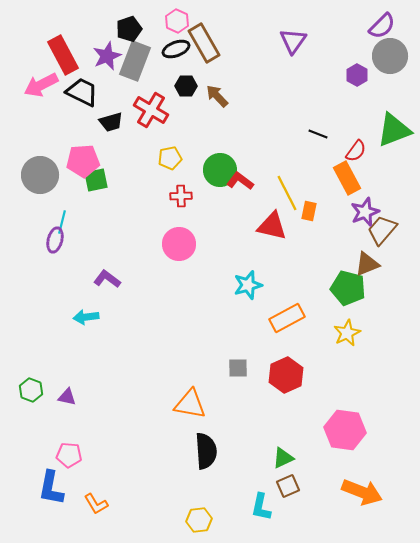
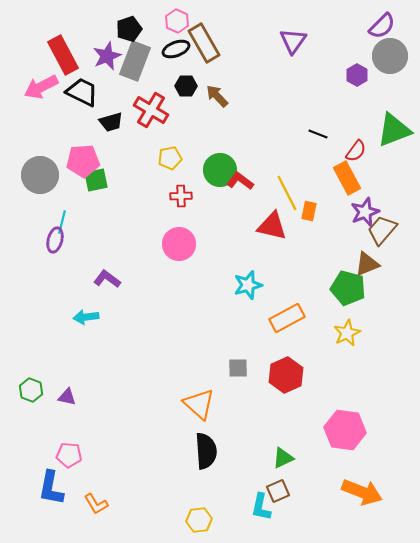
pink arrow at (41, 85): moved 2 px down
orange triangle at (190, 404): moved 9 px right; rotated 32 degrees clockwise
brown square at (288, 486): moved 10 px left, 5 px down
